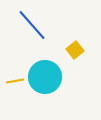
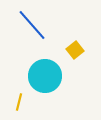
cyan circle: moved 1 px up
yellow line: moved 4 px right, 21 px down; rotated 66 degrees counterclockwise
